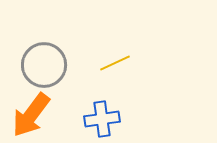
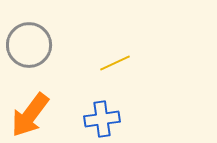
gray circle: moved 15 px left, 20 px up
orange arrow: moved 1 px left
